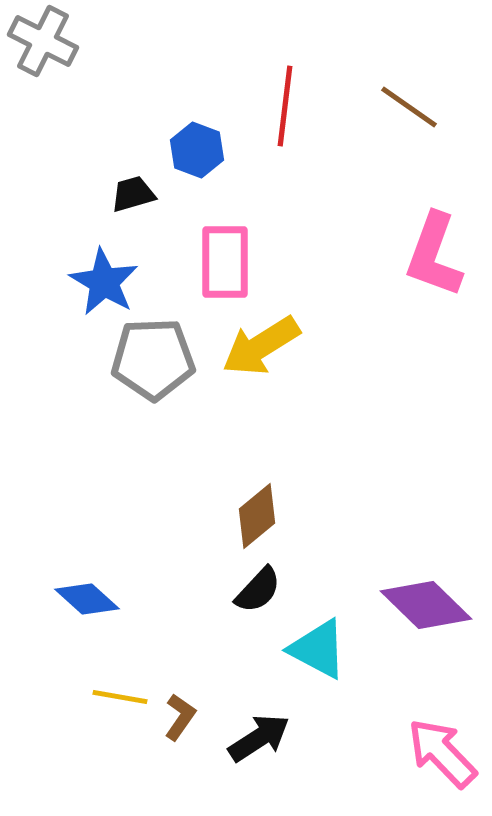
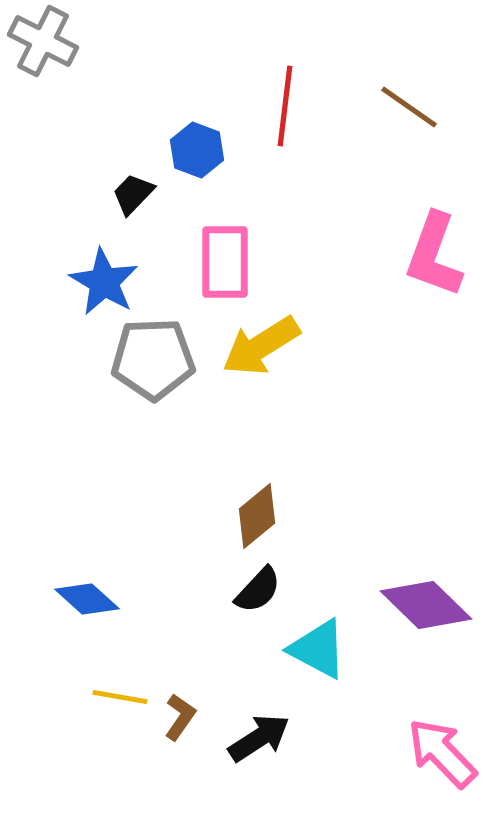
black trapezoid: rotated 30 degrees counterclockwise
